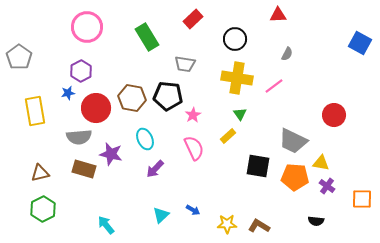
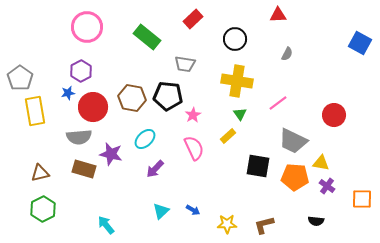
green rectangle at (147, 37): rotated 20 degrees counterclockwise
gray pentagon at (19, 57): moved 1 px right, 21 px down
yellow cross at (237, 78): moved 3 px down
pink line at (274, 86): moved 4 px right, 17 px down
red circle at (96, 108): moved 3 px left, 1 px up
cyan ellipse at (145, 139): rotated 70 degrees clockwise
cyan triangle at (161, 215): moved 4 px up
brown L-shape at (259, 226): moved 5 px right, 1 px up; rotated 45 degrees counterclockwise
